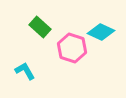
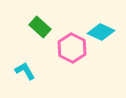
pink hexagon: rotated 8 degrees clockwise
